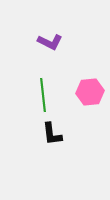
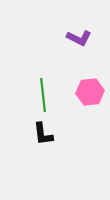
purple L-shape: moved 29 px right, 4 px up
black L-shape: moved 9 px left
